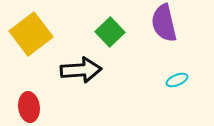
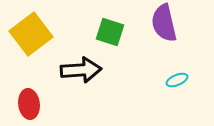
green square: rotated 28 degrees counterclockwise
red ellipse: moved 3 px up
